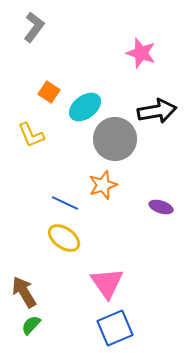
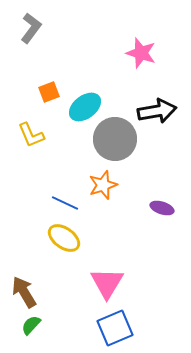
gray L-shape: moved 3 px left, 1 px down
orange square: rotated 35 degrees clockwise
purple ellipse: moved 1 px right, 1 px down
pink triangle: rotated 6 degrees clockwise
